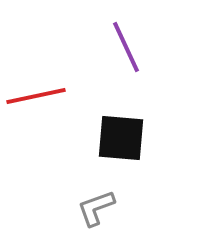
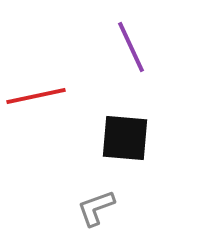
purple line: moved 5 px right
black square: moved 4 px right
